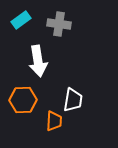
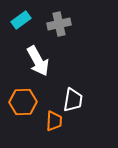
gray cross: rotated 20 degrees counterclockwise
white arrow: rotated 20 degrees counterclockwise
orange hexagon: moved 2 px down
